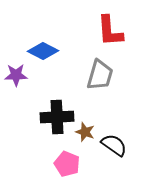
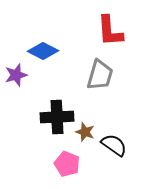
purple star: rotated 15 degrees counterclockwise
